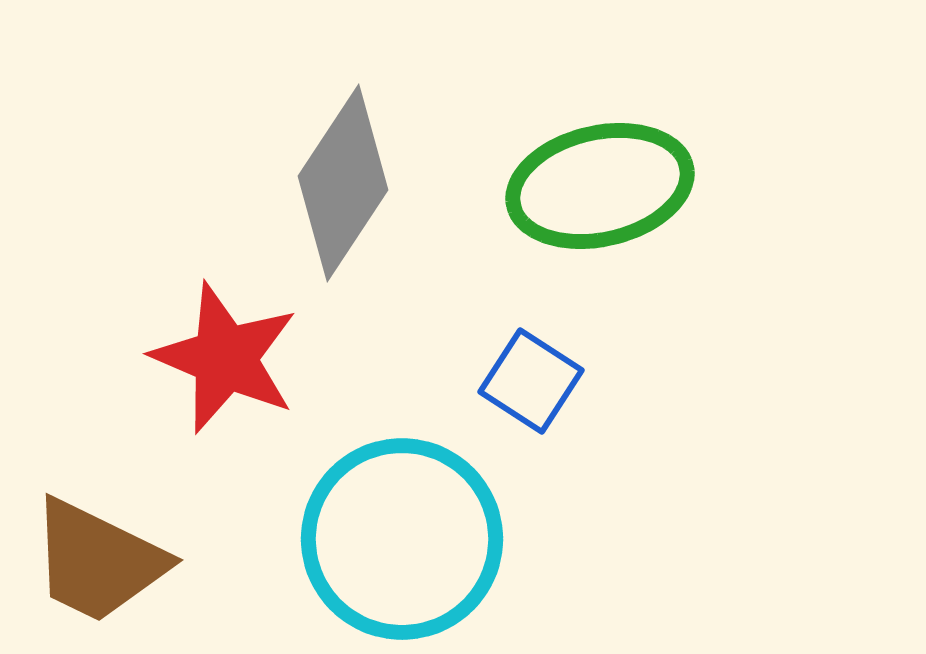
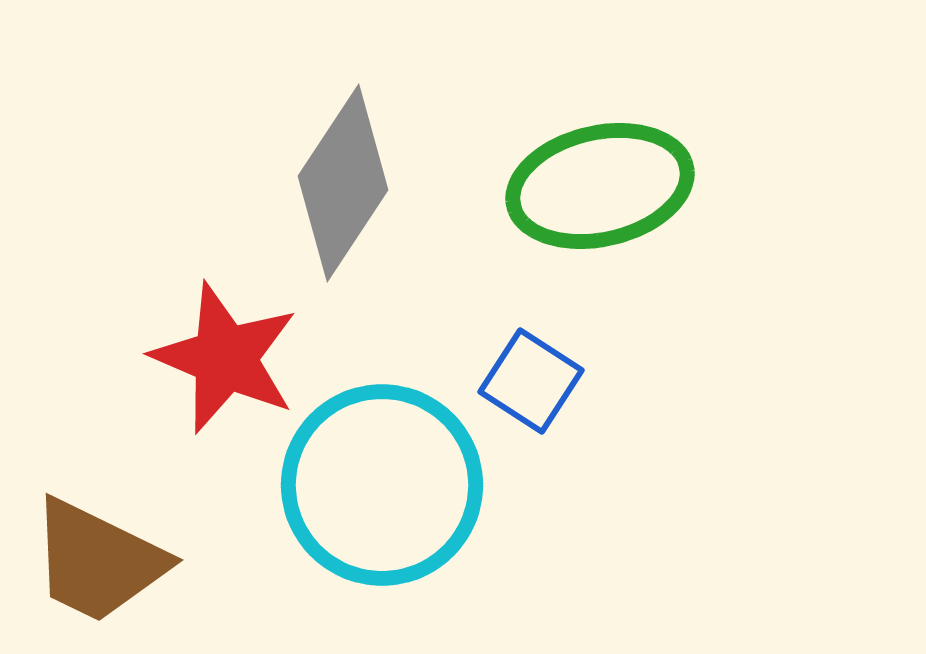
cyan circle: moved 20 px left, 54 px up
